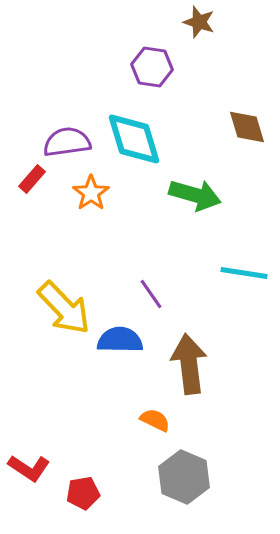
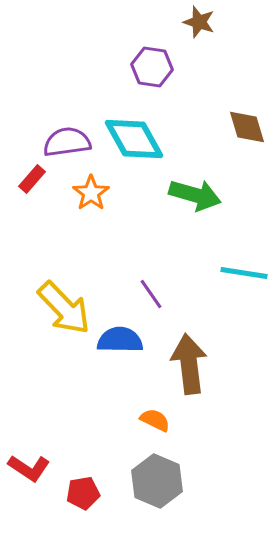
cyan diamond: rotated 12 degrees counterclockwise
gray hexagon: moved 27 px left, 4 px down
